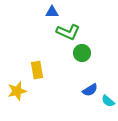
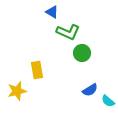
blue triangle: rotated 32 degrees clockwise
